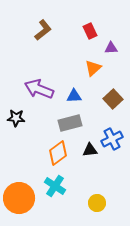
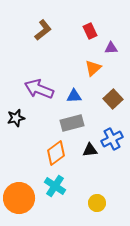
black star: rotated 18 degrees counterclockwise
gray rectangle: moved 2 px right
orange diamond: moved 2 px left
